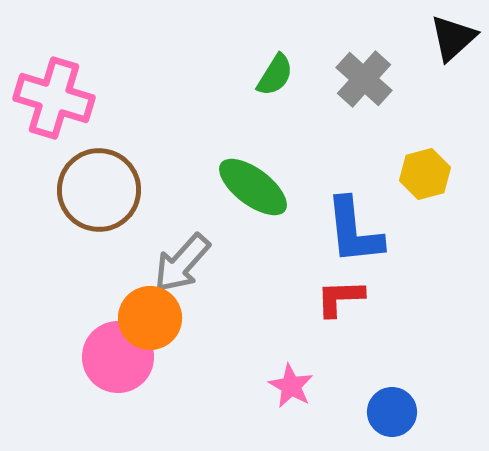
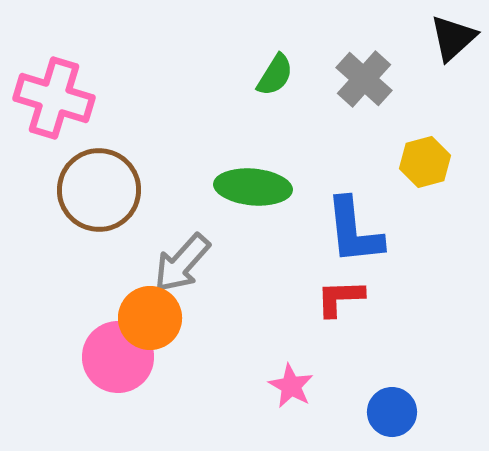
yellow hexagon: moved 12 px up
green ellipse: rotated 32 degrees counterclockwise
